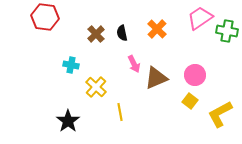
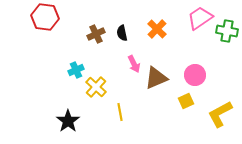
brown cross: rotated 18 degrees clockwise
cyan cross: moved 5 px right, 5 px down; rotated 35 degrees counterclockwise
yellow square: moved 4 px left; rotated 28 degrees clockwise
